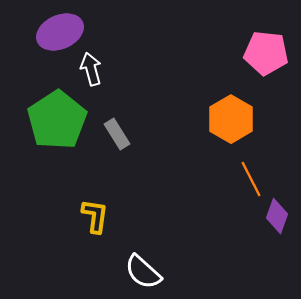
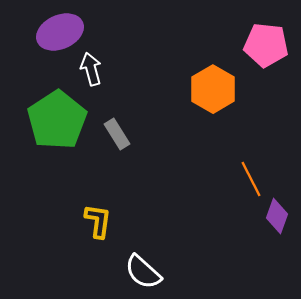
pink pentagon: moved 8 px up
orange hexagon: moved 18 px left, 30 px up
yellow L-shape: moved 3 px right, 5 px down
